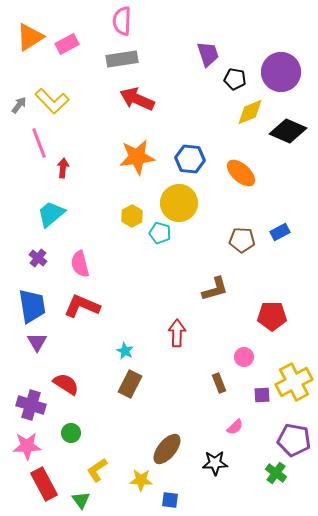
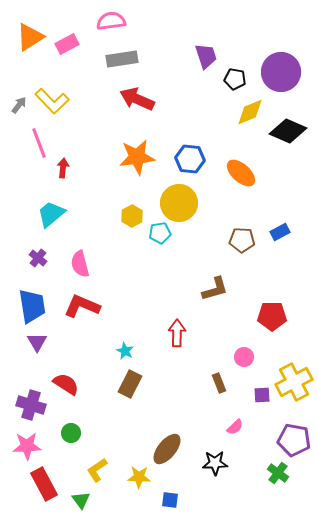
pink semicircle at (122, 21): moved 11 px left; rotated 80 degrees clockwise
purple trapezoid at (208, 54): moved 2 px left, 2 px down
cyan pentagon at (160, 233): rotated 25 degrees counterclockwise
green cross at (276, 473): moved 2 px right
yellow star at (141, 480): moved 2 px left, 3 px up
